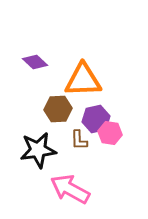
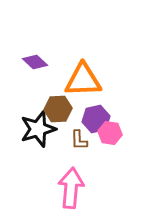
black star: moved 21 px up; rotated 9 degrees counterclockwise
pink arrow: moved 1 px right, 1 px up; rotated 66 degrees clockwise
